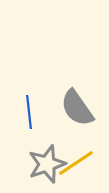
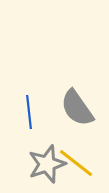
yellow line: rotated 72 degrees clockwise
